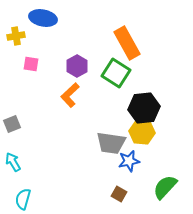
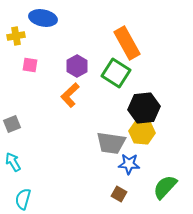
pink square: moved 1 px left, 1 px down
blue star: moved 3 px down; rotated 15 degrees clockwise
